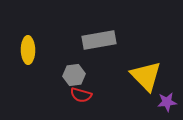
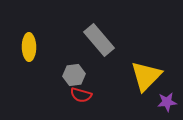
gray rectangle: rotated 60 degrees clockwise
yellow ellipse: moved 1 px right, 3 px up
yellow triangle: rotated 28 degrees clockwise
